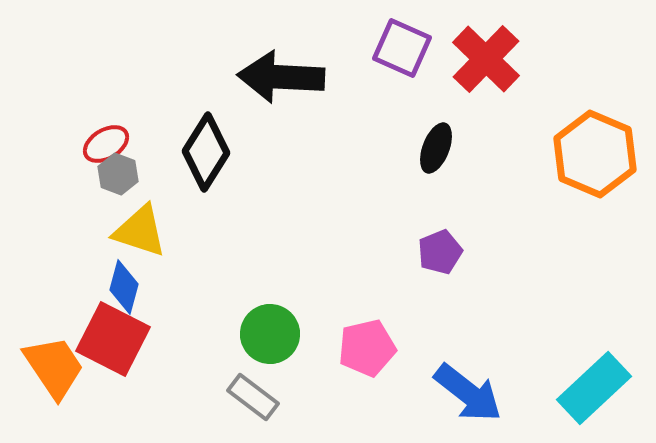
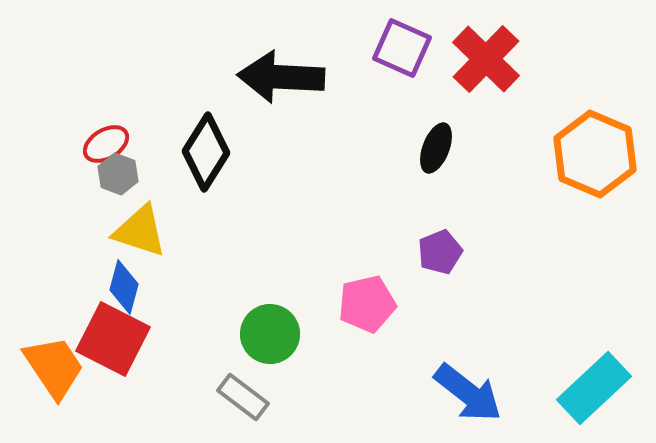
pink pentagon: moved 44 px up
gray rectangle: moved 10 px left
